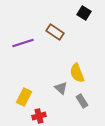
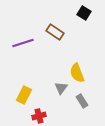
gray triangle: rotated 24 degrees clockwise
yellow rectangle: moved 2 px up
